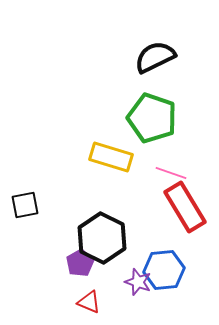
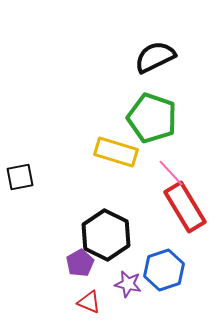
yellow rectangle: moved 5 px right, 5 px up
pink line: rotated 28 degrees clockwise
black square: moved 5 px left, 28 px up
black hexagon: moved 4 px right, 3 px up
blue hexagon: rotated 12 degrees counterclockwise
purple star: moved 10 px left, 2 px down; rotated 8 degrees counterclockwise
